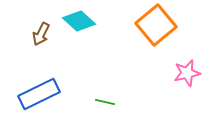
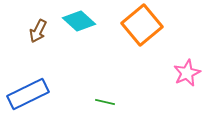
orange square: moved 14 px left
brown arrow: moved 3 px left, 3 px up
pink star: rotated 12 degrees counterclockwise
blue rectangle: moved 11 px left
